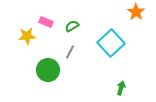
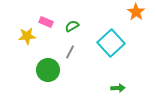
green arrow: moved 3 px left; rotated 72 degrees clockwise
